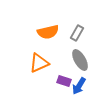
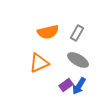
gray ellipse: moved 2 px left; rotated 30 degrees counterclockwise
purple rectangle: moved 2 px right, 4 px down; rotated 56 degrees counterclockwise
